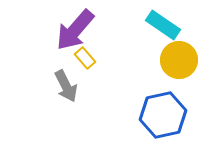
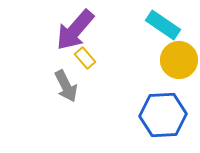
blue hexagon: rotated 9 degrees clockwise
